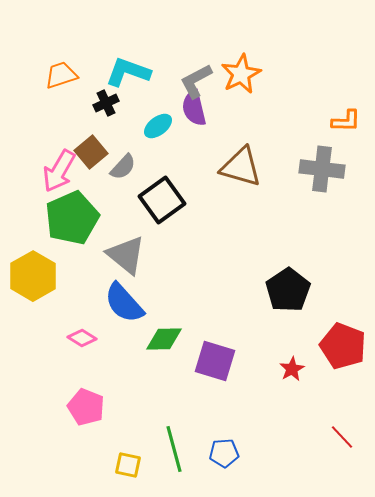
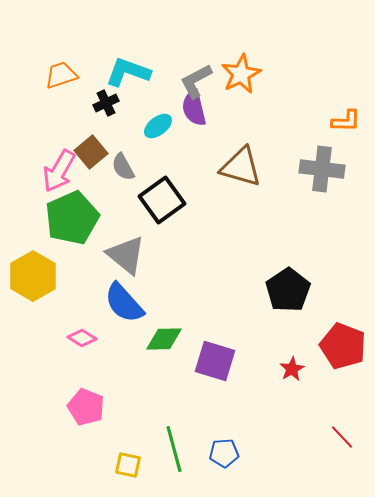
gray semicircle: rotated 108 degrees clockwise
